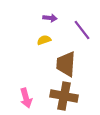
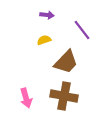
purple arrow: moved 3 px left, 3 px up
brown trapezoid: moved 2 px up; rotated 140 degrees counterclockwise
